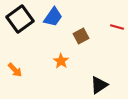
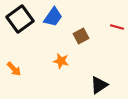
orange star: rotated 21 degrees counterclockwise
orange arrow: moved 1 px left, 1 px up
